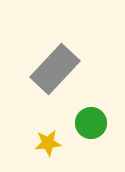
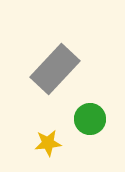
green circle: moved 1 px left, 4 px up
